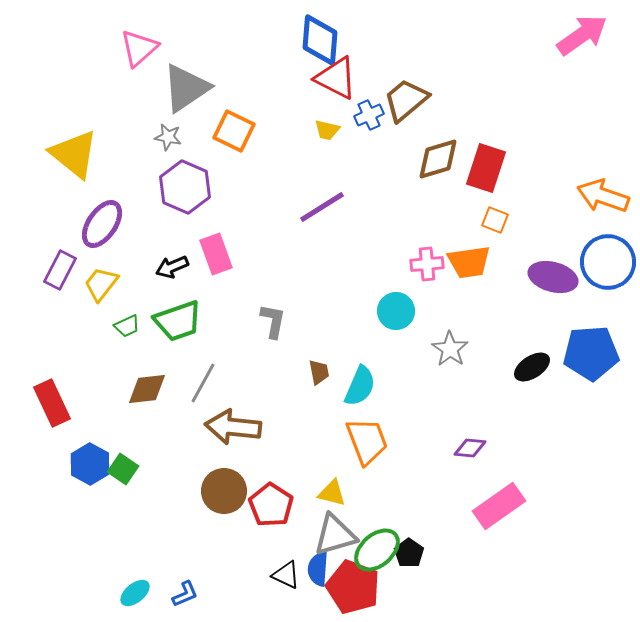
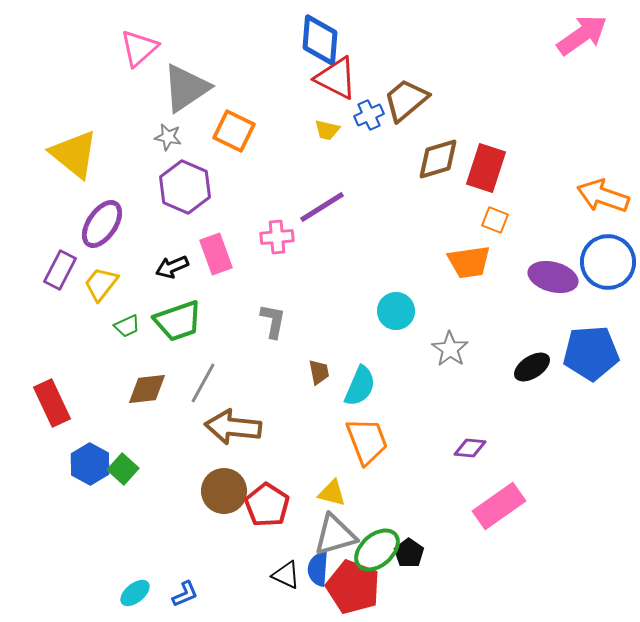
pink cross at (427, 264): moved 150 px left, 27 px up
green square at (123, 469): rotated 8 degrees clockwise
red pentagon at (271, 505): moved 4 px left
